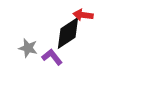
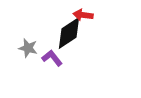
black diamond: moved 1 px right
purple L-shape: moved 1 px down
